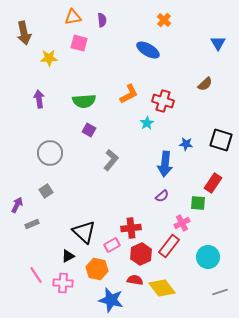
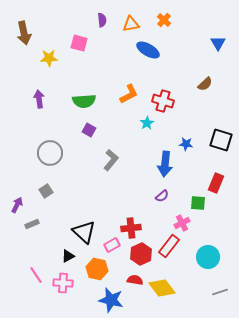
orange triangle at (73, 17): moved 58 px right, 7 px down
red rectangle at (213, 183): moved 3 px right; rotated 12 degrees counterclockwise
